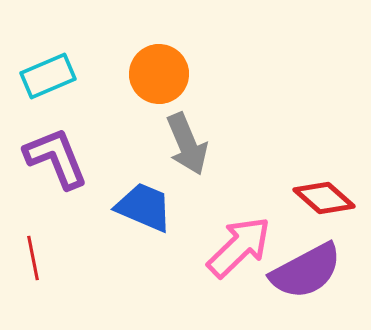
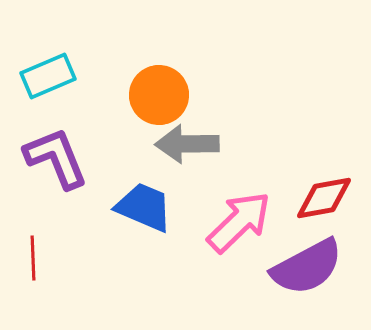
orange circle: moved 21 px down
gray arrow: rotated 112 degrees clockwise
red diamond: rotated 52 degrees counterclockwise
pink arrow: moved 25 px up
red line: rotated 9 degrees clockwise
purple semicircle: moved 1 px right, 4 px up
